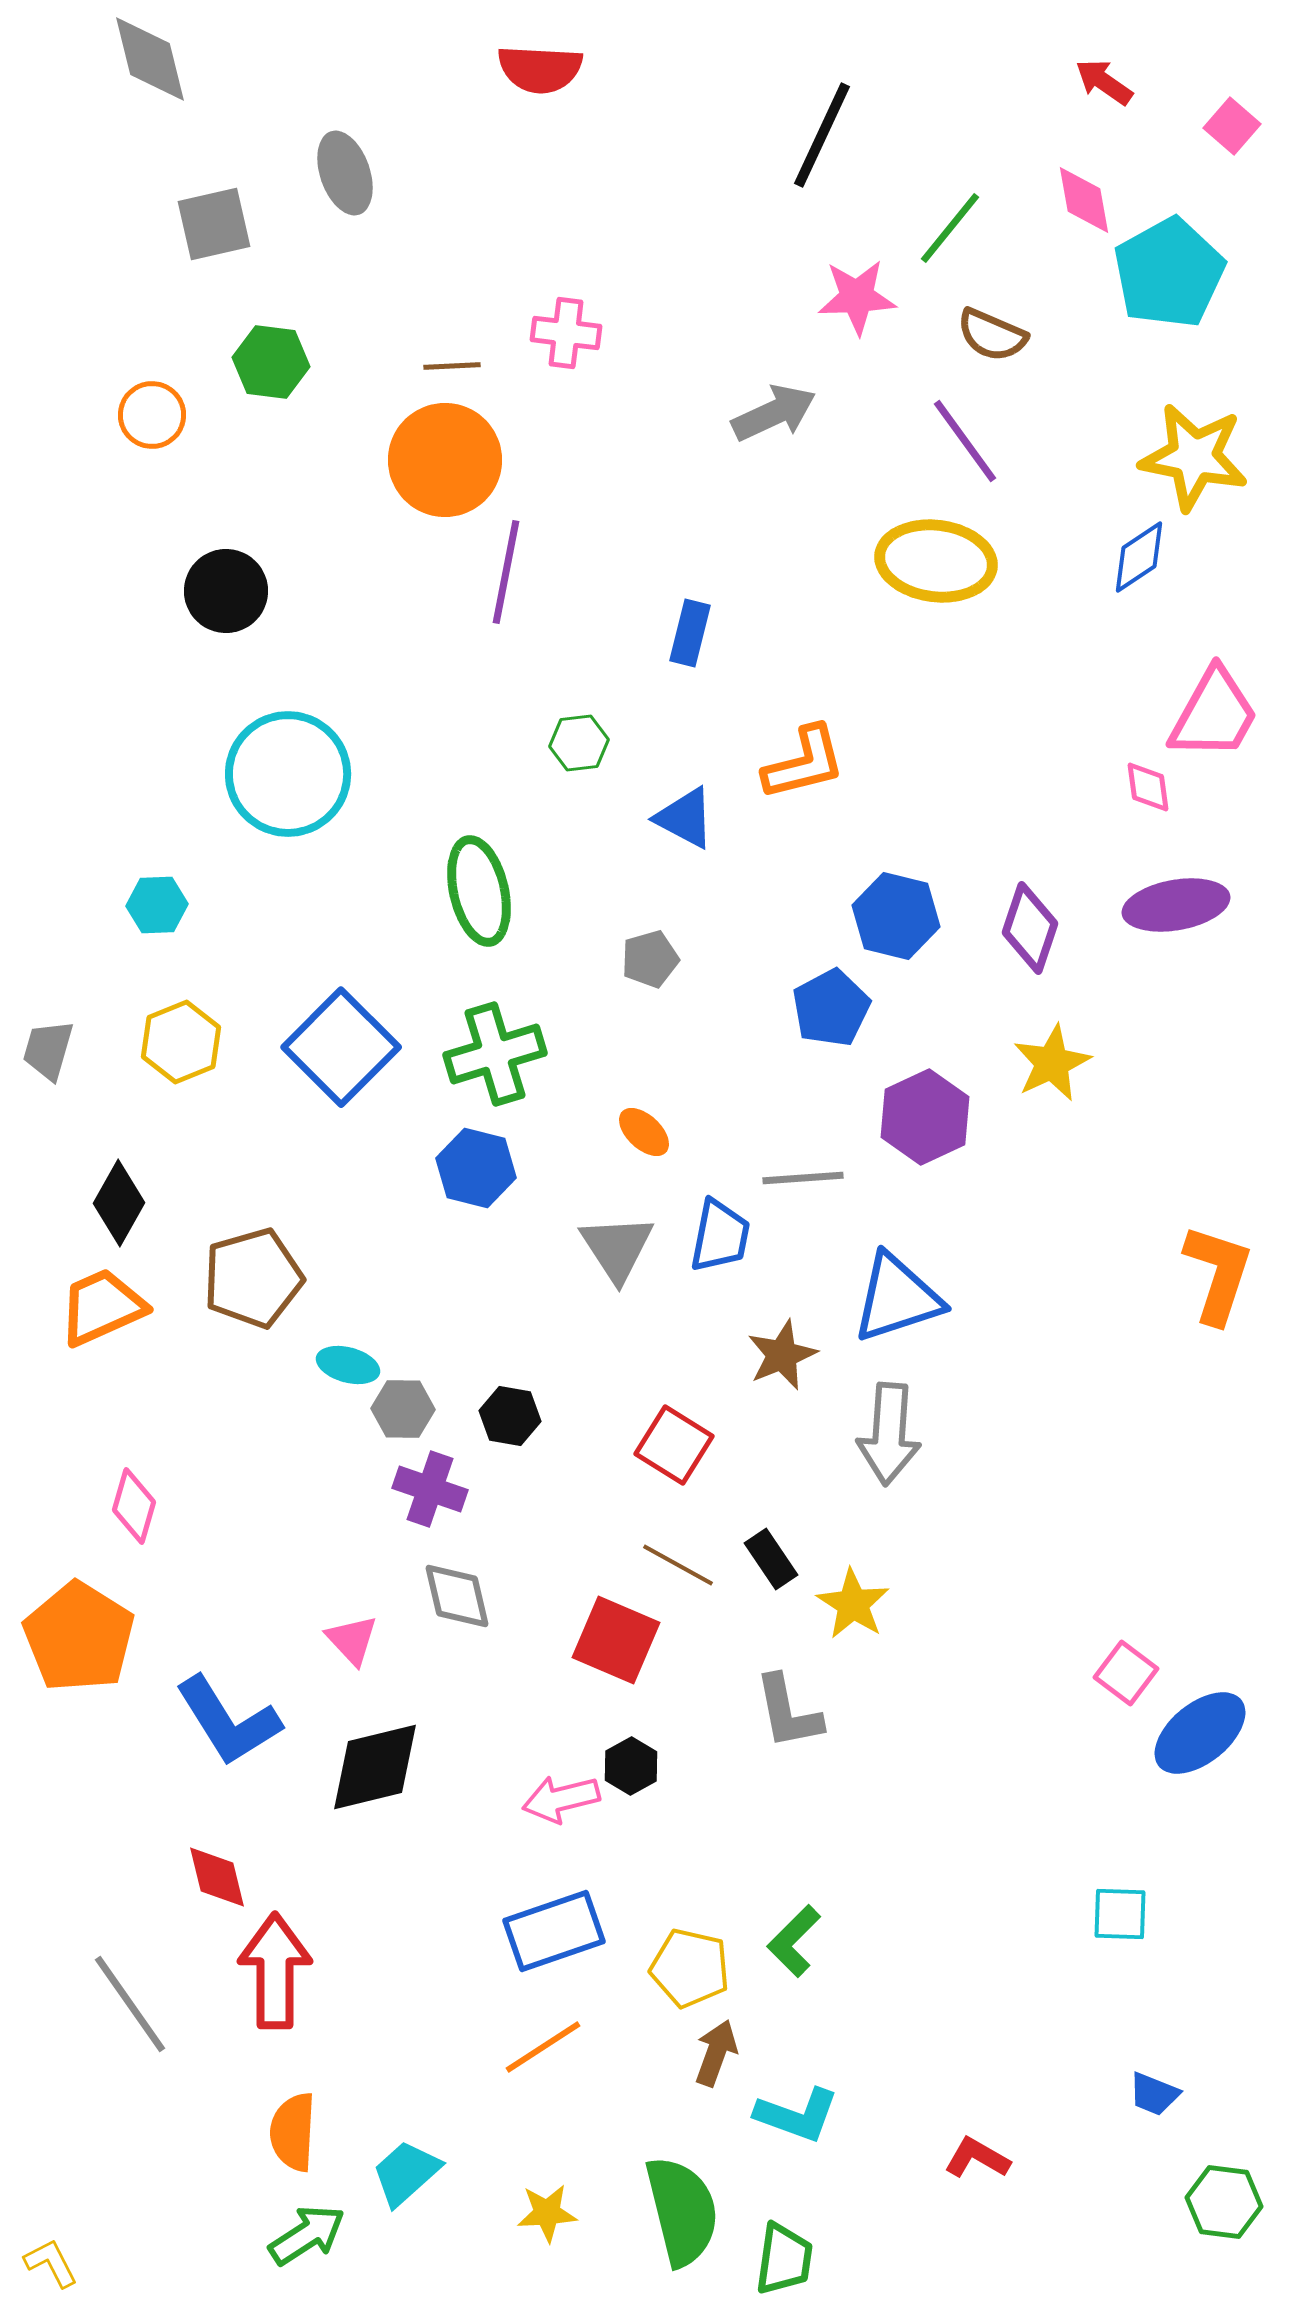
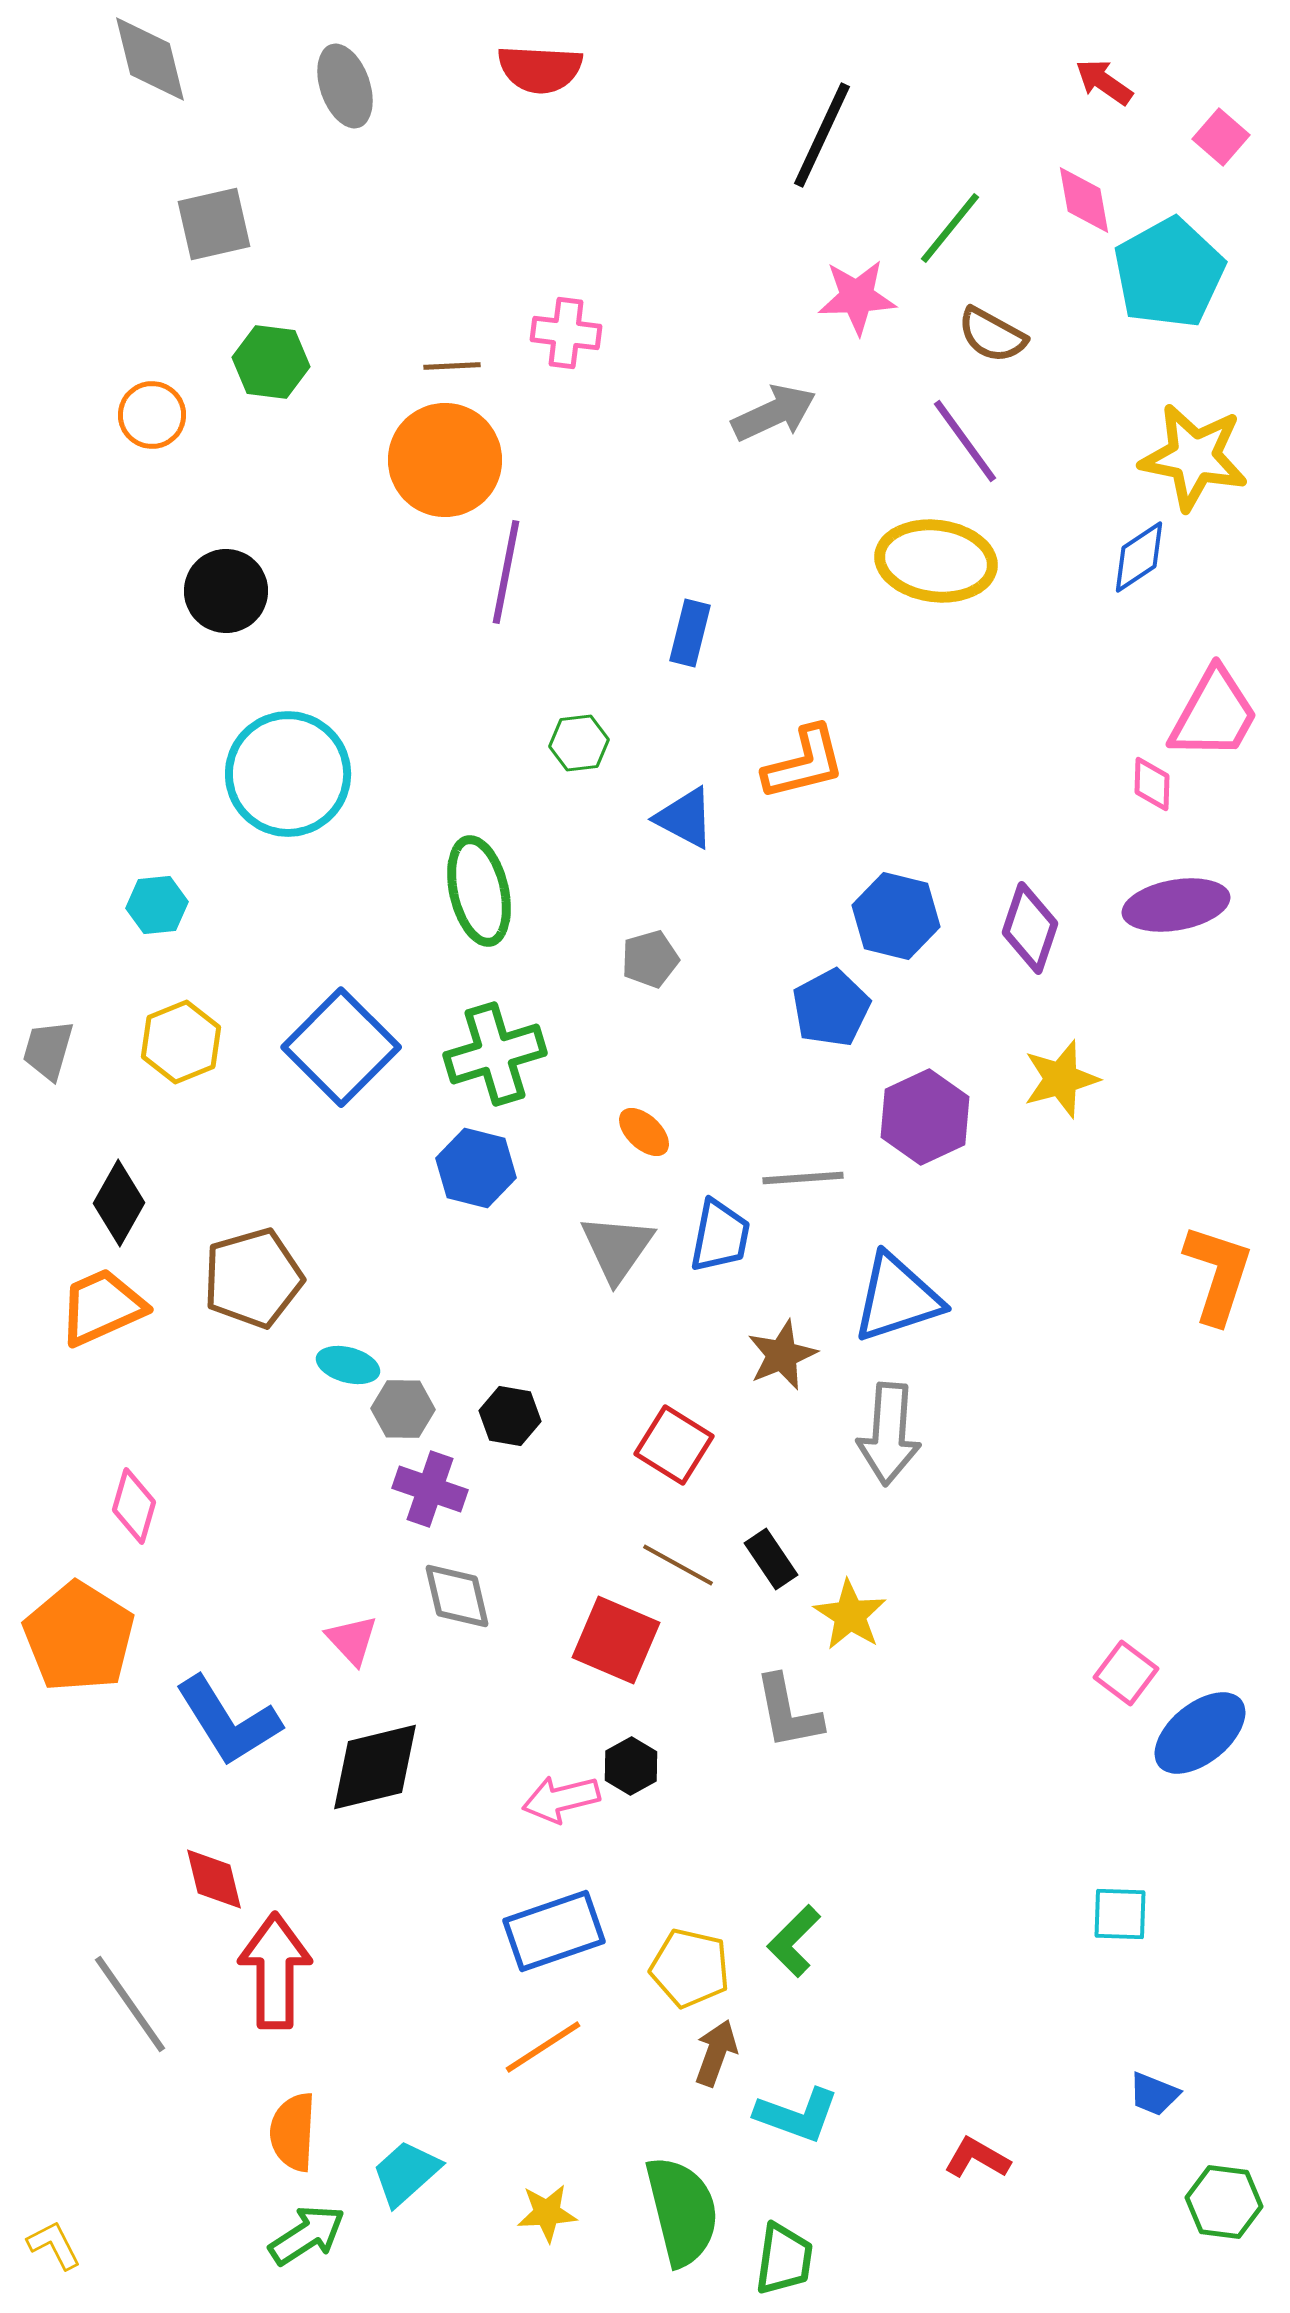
pink square at (1232, 126): moved 11 px left, 11 px down
gray ellipse at (345, 173): moved 87 px up
brown semicircle at (992, 335): rotated 6 degrees clockwise
pink diamond at (1148, 787): moved 4 px right, 3 px up; rotated 10 degrees clockwise
cyan hexagon at (157, 905): rotated 4 degrees counterclockwise
yellow star at (1052, 1063): moved 9 px right, 16 px down; rotated 10 degrees clockwise
gray triangle at (617, 1248): rotated 8 degrees clockwise
yellow star at (853, 1604): moved 3 px left, 11 px down
red diamond at (217, 1877): moved 3 px left, 2 px down
yellow L-shape at (51, 2263): moved 3 px right, 18 px up
